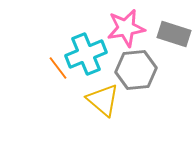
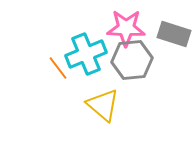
pink star: rotated 12 degrees clockwise
gray hexagon: moved 4 px left, 10 px up
yellow triangle: moved 5 px down
